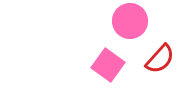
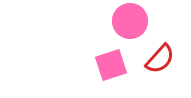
pink square: moved 3 px right; rotated 36 degrees clockwise
